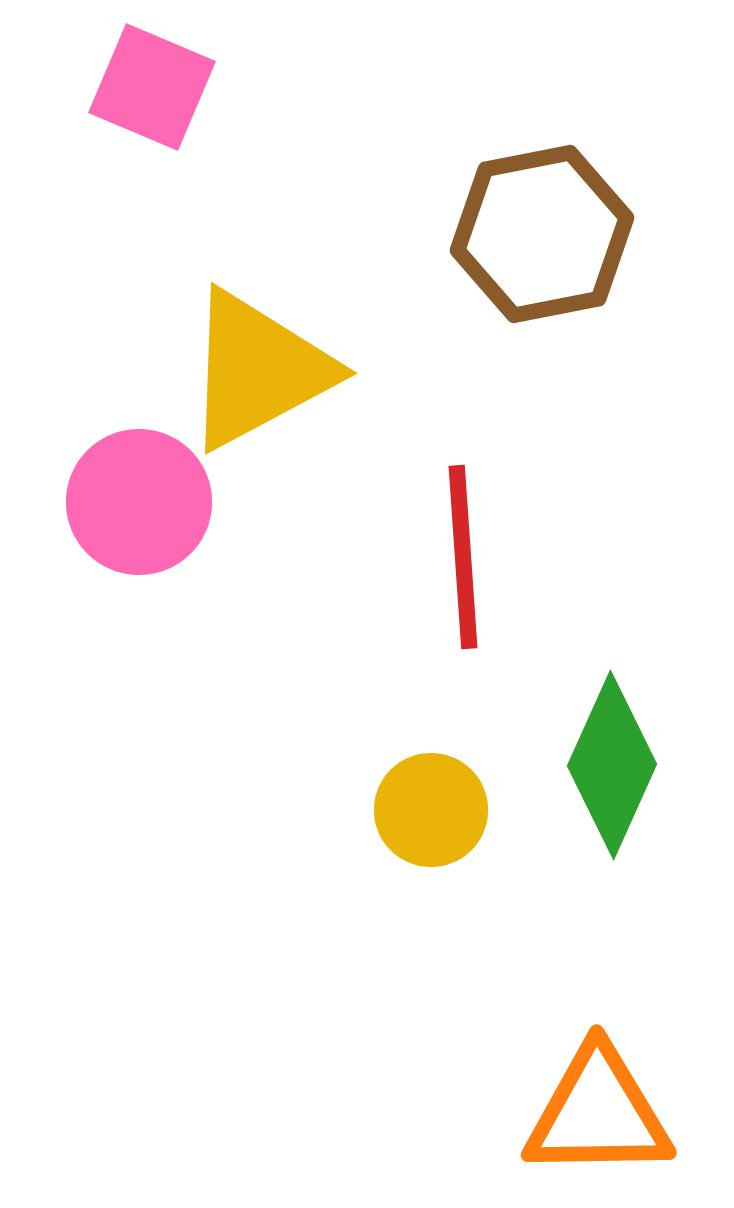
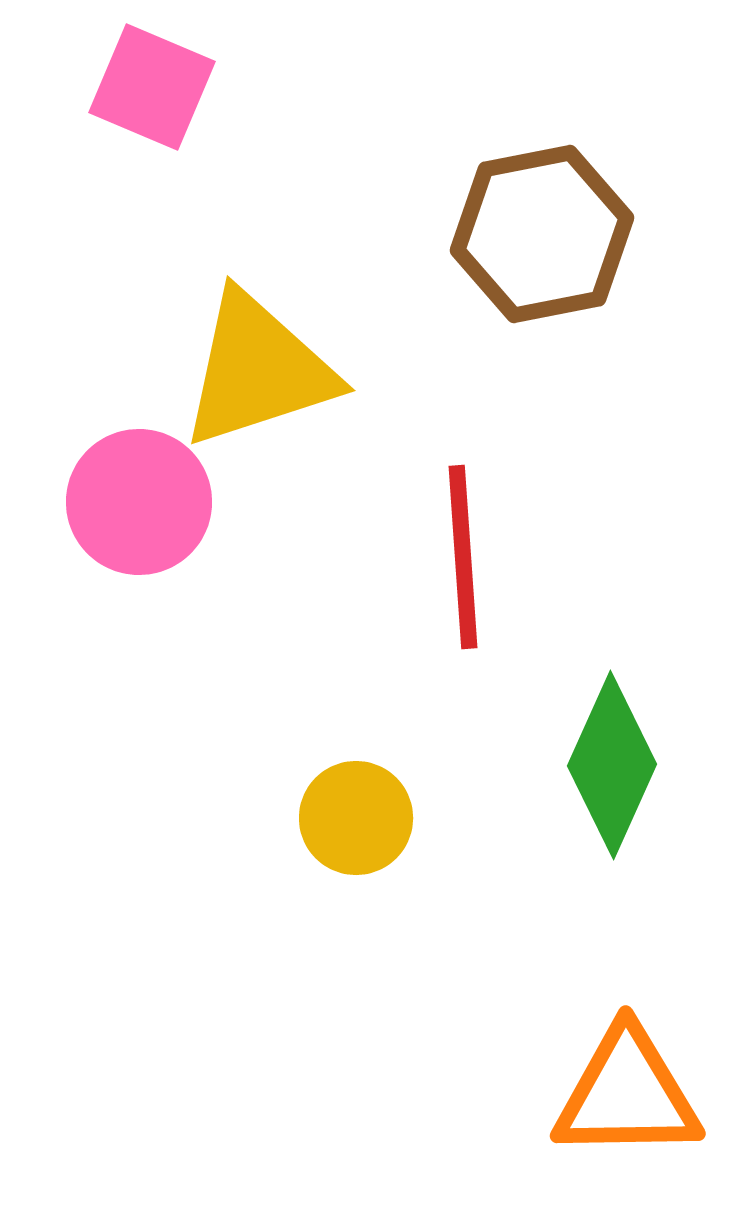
yellow triangle: rotated 10 degrees clockwise
yellow circle: moved 75 px left, 8 px down
orange triangle: moved 29 px right, 19 px up
